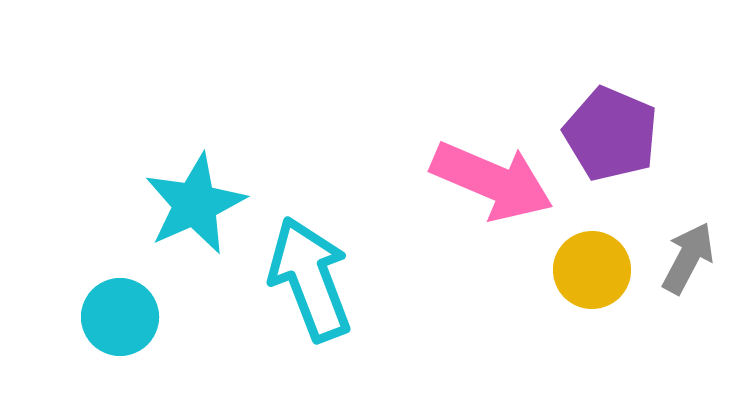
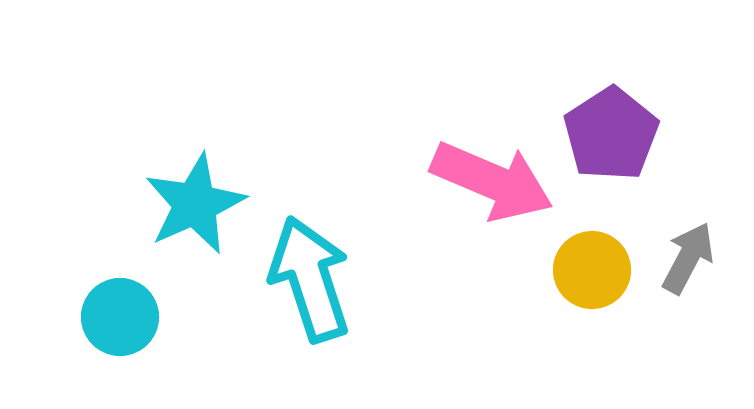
purple pentagon: rotated 16 degrees clockwise
cyan arrow: rotated 3 degrees clockwise
